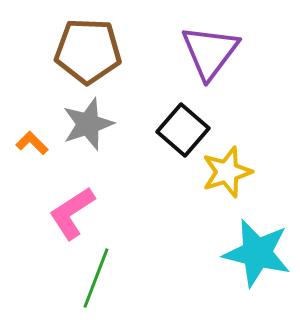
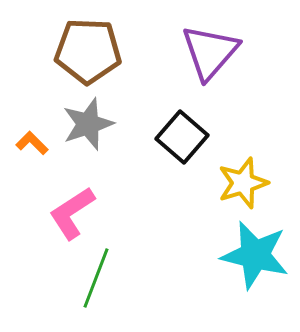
purple triangle: rotated 4 degrees clockwise
black square: moved 1 px left, 7 px down
yellow star: moved 16 px right, 11 px down
cyan star: moved 2 px left, 2 px down
